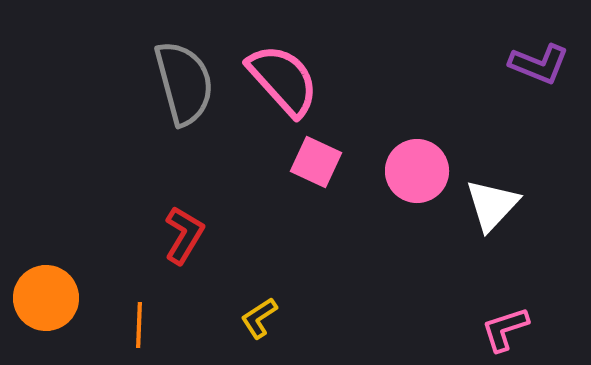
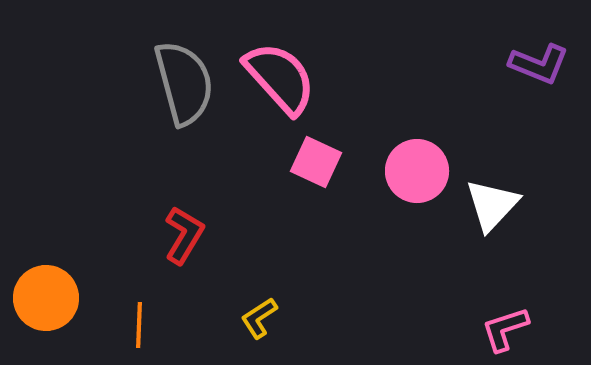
pink semicircle: moved 3 px left, 2 px up
